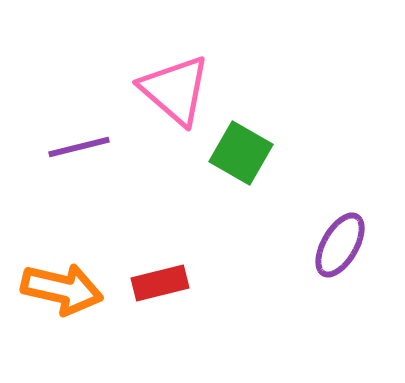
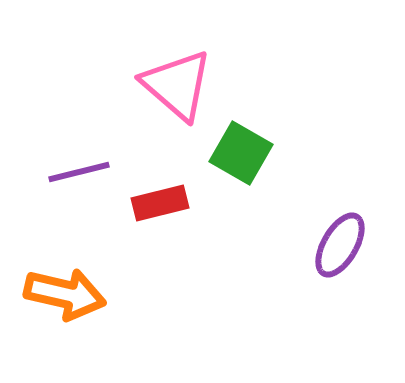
pink triangle: moved 2 px right, 5 px up
purple line: moved 25 px down
red rectangle: moved 80 px up
orange arrow: moved 3 px right, 5 px down
